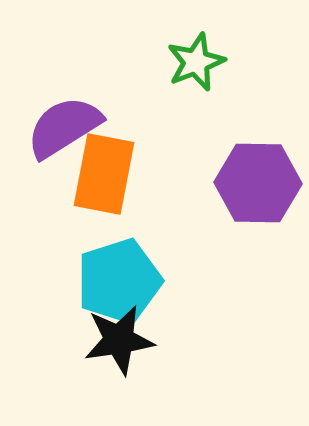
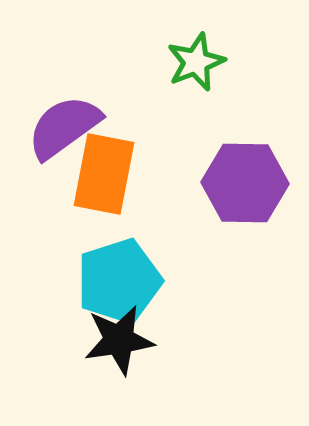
purple semicircle: rotated 4 degrees counterclockwise
purple hexagon: moved 13 px left
